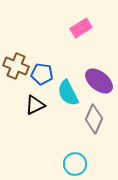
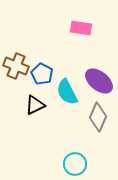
pink rectangle: rotated 40 degrees clockwise
blue pentagon: rotated 20 degrees clockwise
cyan semicircle: moved 1 px left, 1 px up
gray diamond: moved 4 px right, 2 px up
